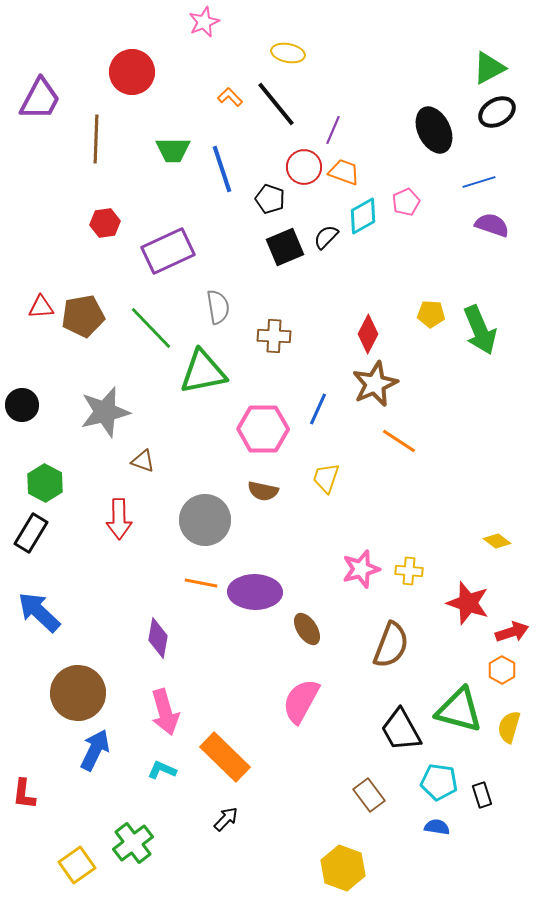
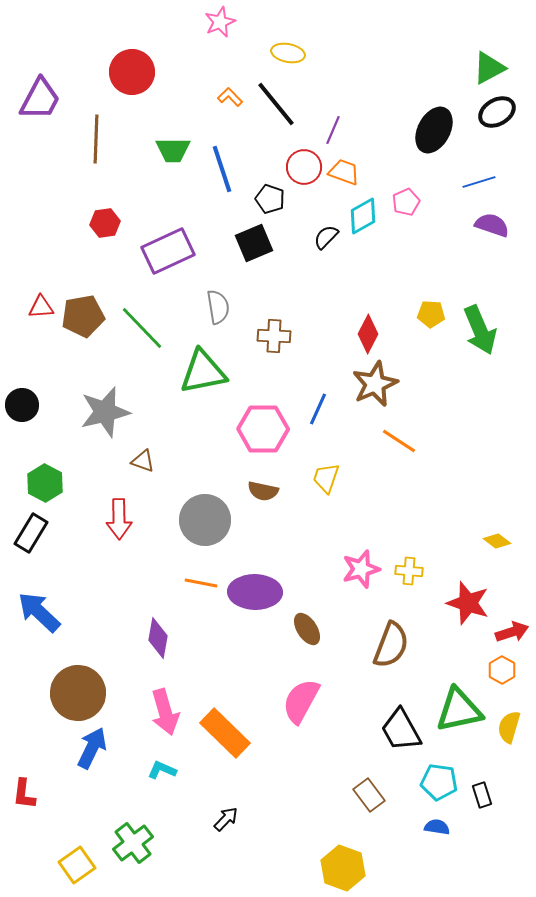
pink star at (204, 22): moved 16 px right
black ellipse at (434, 130): rotated 54 degrees clockwise
black square at (285, 247): moved 31 px left, 4 px up
green line at (151, 328): moved 9 px left
green triangle at (459, 710): rotated 27 degrees counterclockwise
blue arrow at (95, 750): moved 3 px left, 2 px up
orange rectangle at (225, 757): moved 24 px up
